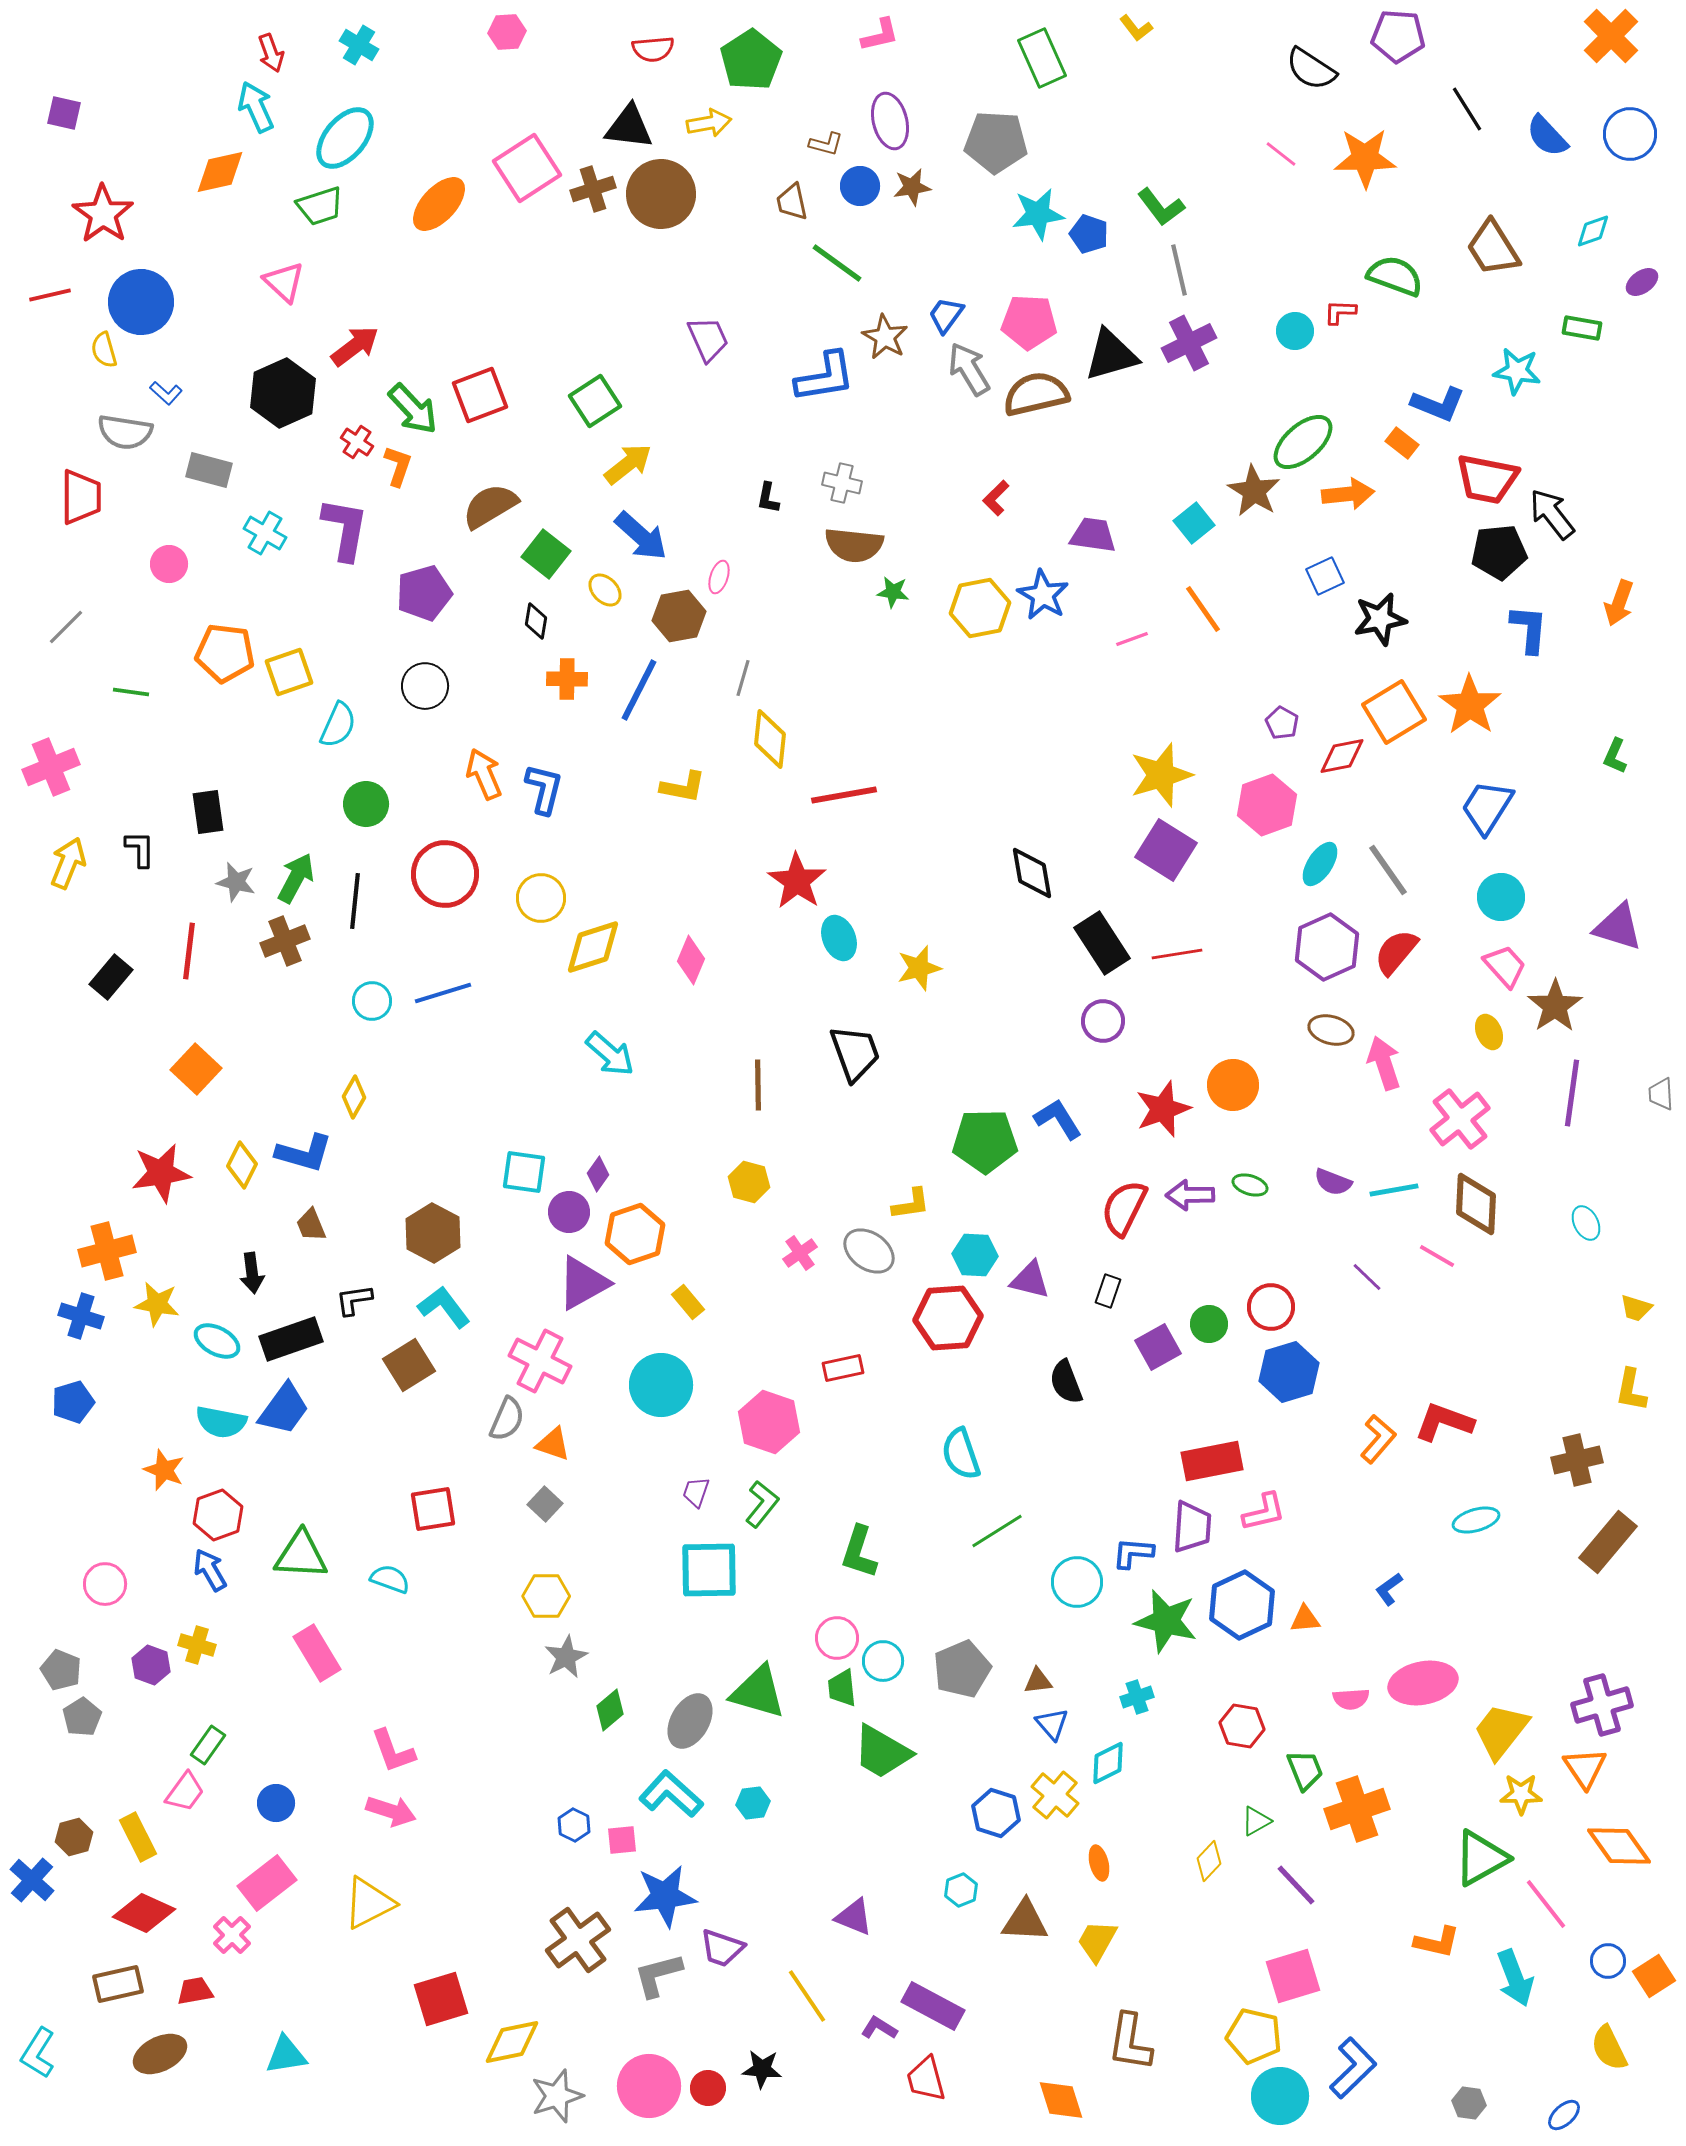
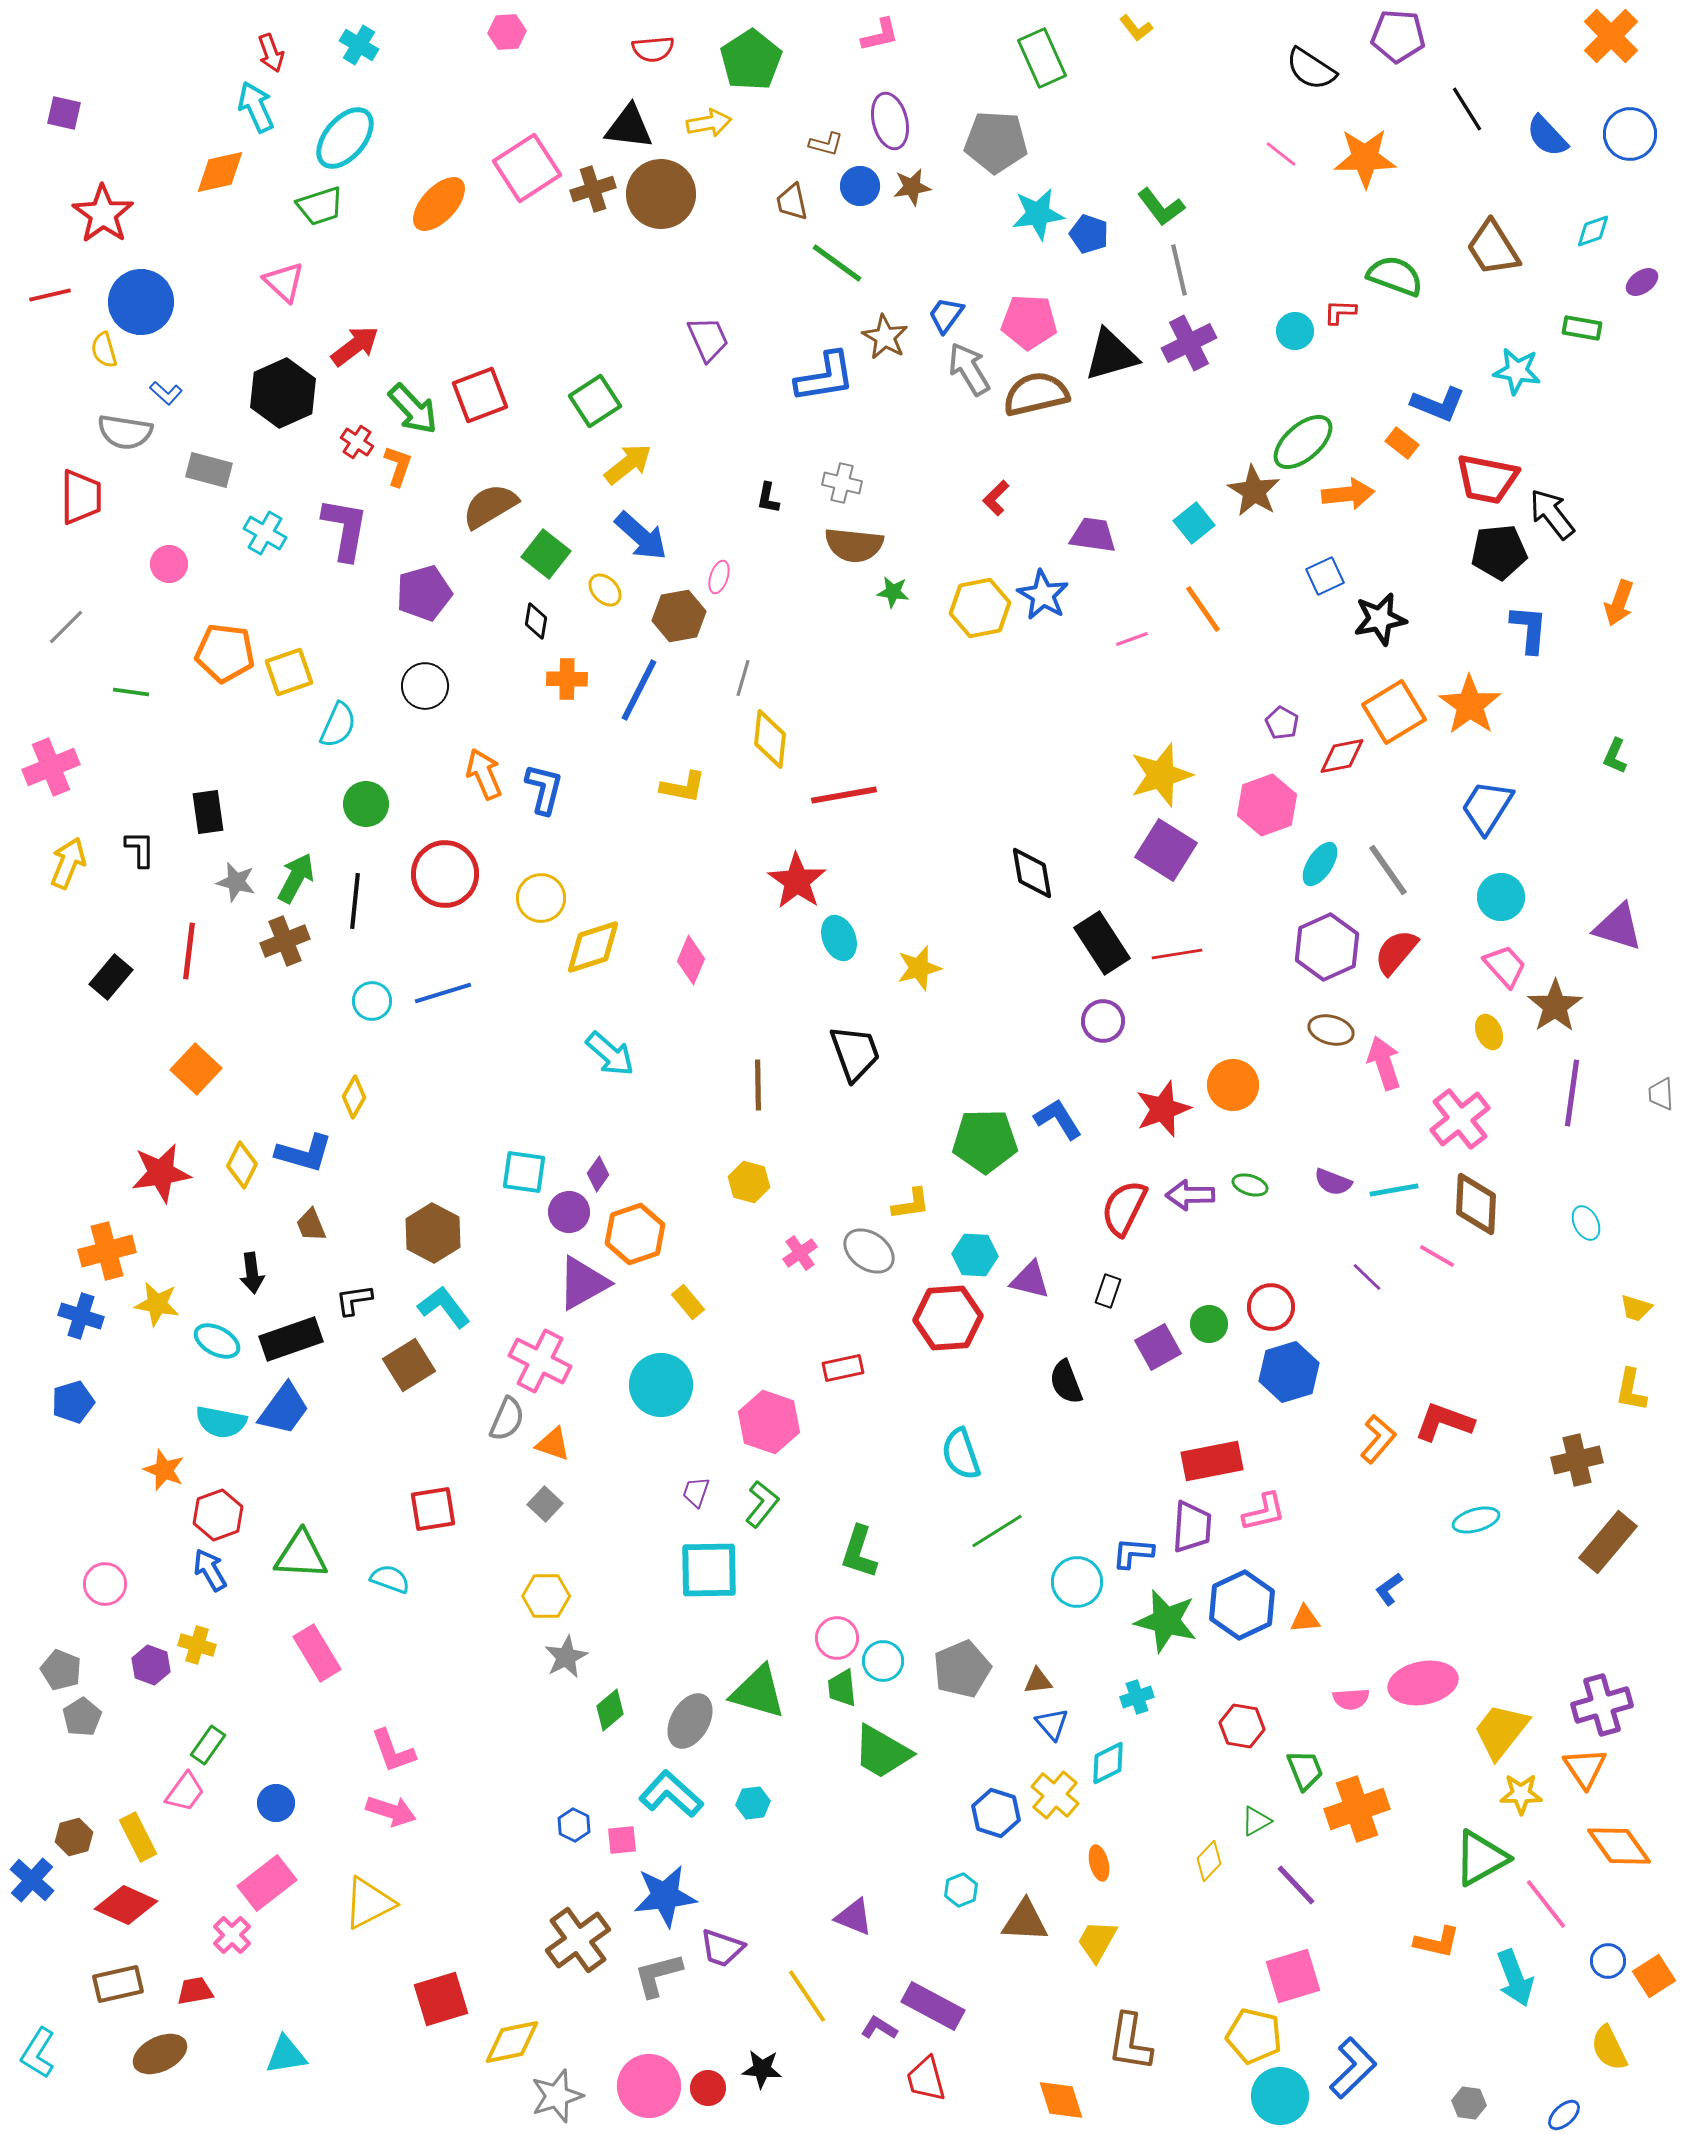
red diamond at (144, 1913): moved 18 px left, 8 px up
